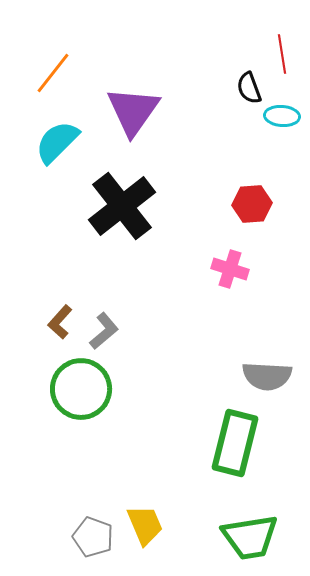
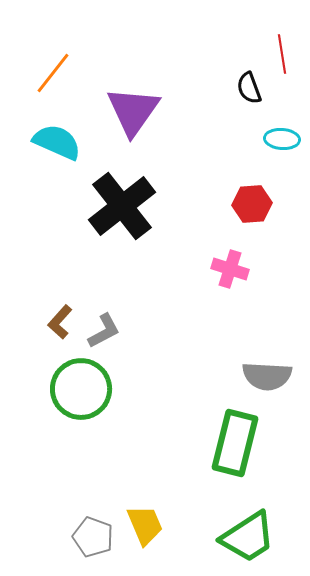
cyan ellipse: moved 23 px down
cyan semicircle: rotated 69 degrees clockwise
gray L-shape: rotated 12 degrees clockwise
green trapezoid: moved 2 px left; rotated 24 degrees counterclockwise
